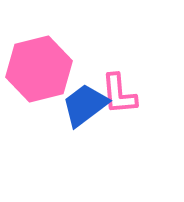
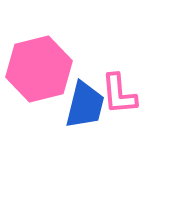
blue trapezoid: rotated 141 degrees clockwise
